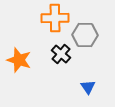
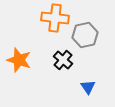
orange cross: rotated 8 degrees clockwise
gray hexagon: rotated 15 degrees counterclockwise
black cross: moved 2 px right, 6 px down
